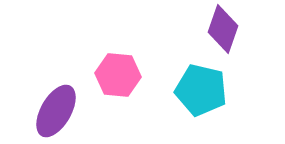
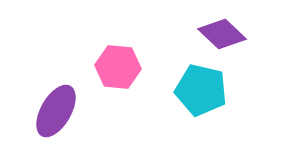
purple diamond: moved 1 px left, 5 px down; rotated 66 degrees counterclockwise
pink hexagon: moved 8 px up
